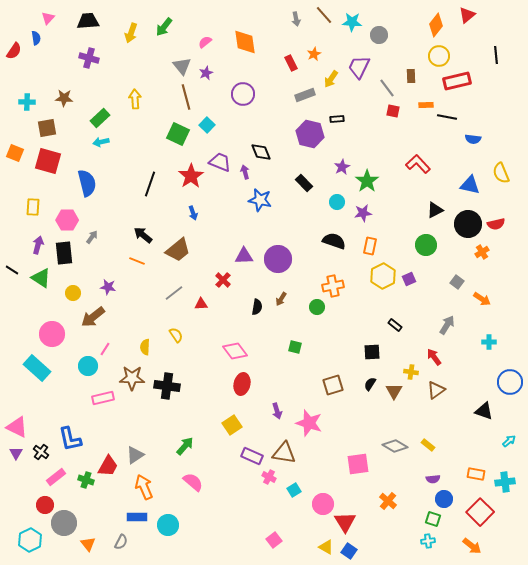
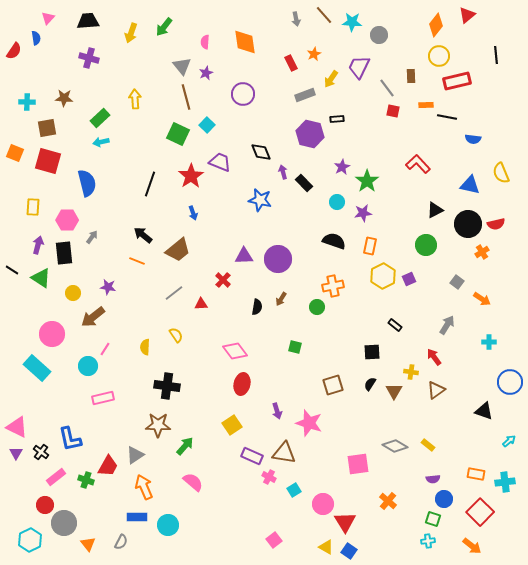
pink semicircle at (205, 42): rotated 48 degrees counterclockwise
purple arrow at (245, 172): moved 38 px right
brown star at (132, 378): moved 26 px right, 47 px down
